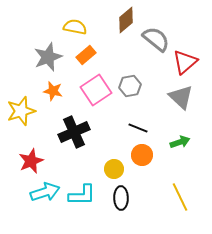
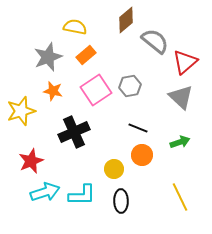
gray semicircle: moved 1 px left, 2 px down
black ellipse: moved 3 px down
